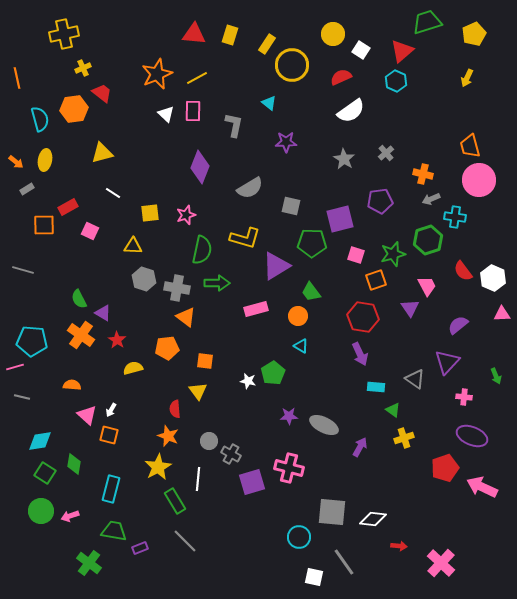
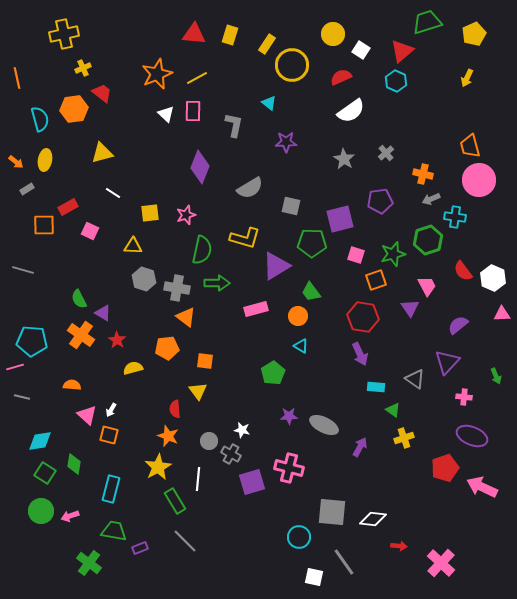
white star at (248, 381): moved 6 px left, 49 px down
